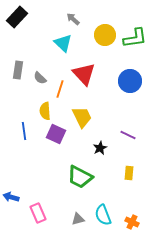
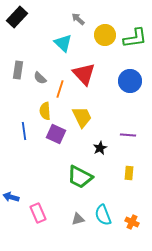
gray arrow: moved 5 px right
purple line: rotated 21 degrees counterclockwise
